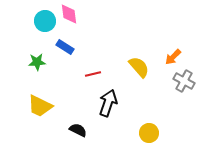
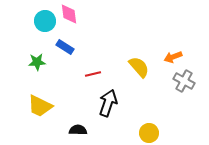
orange arrow: rotated 24 degrees clockwise
black semicircle: rotated 24 degrees counterclockwise
